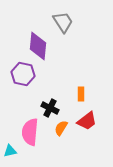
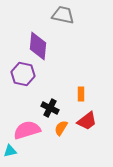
gray trapezoid: moved 7 px up; rotated 45 degrees counterclockwise
pink semicircle: moved 3 px left, 2 px up; rotated 68 degrees clockwise
